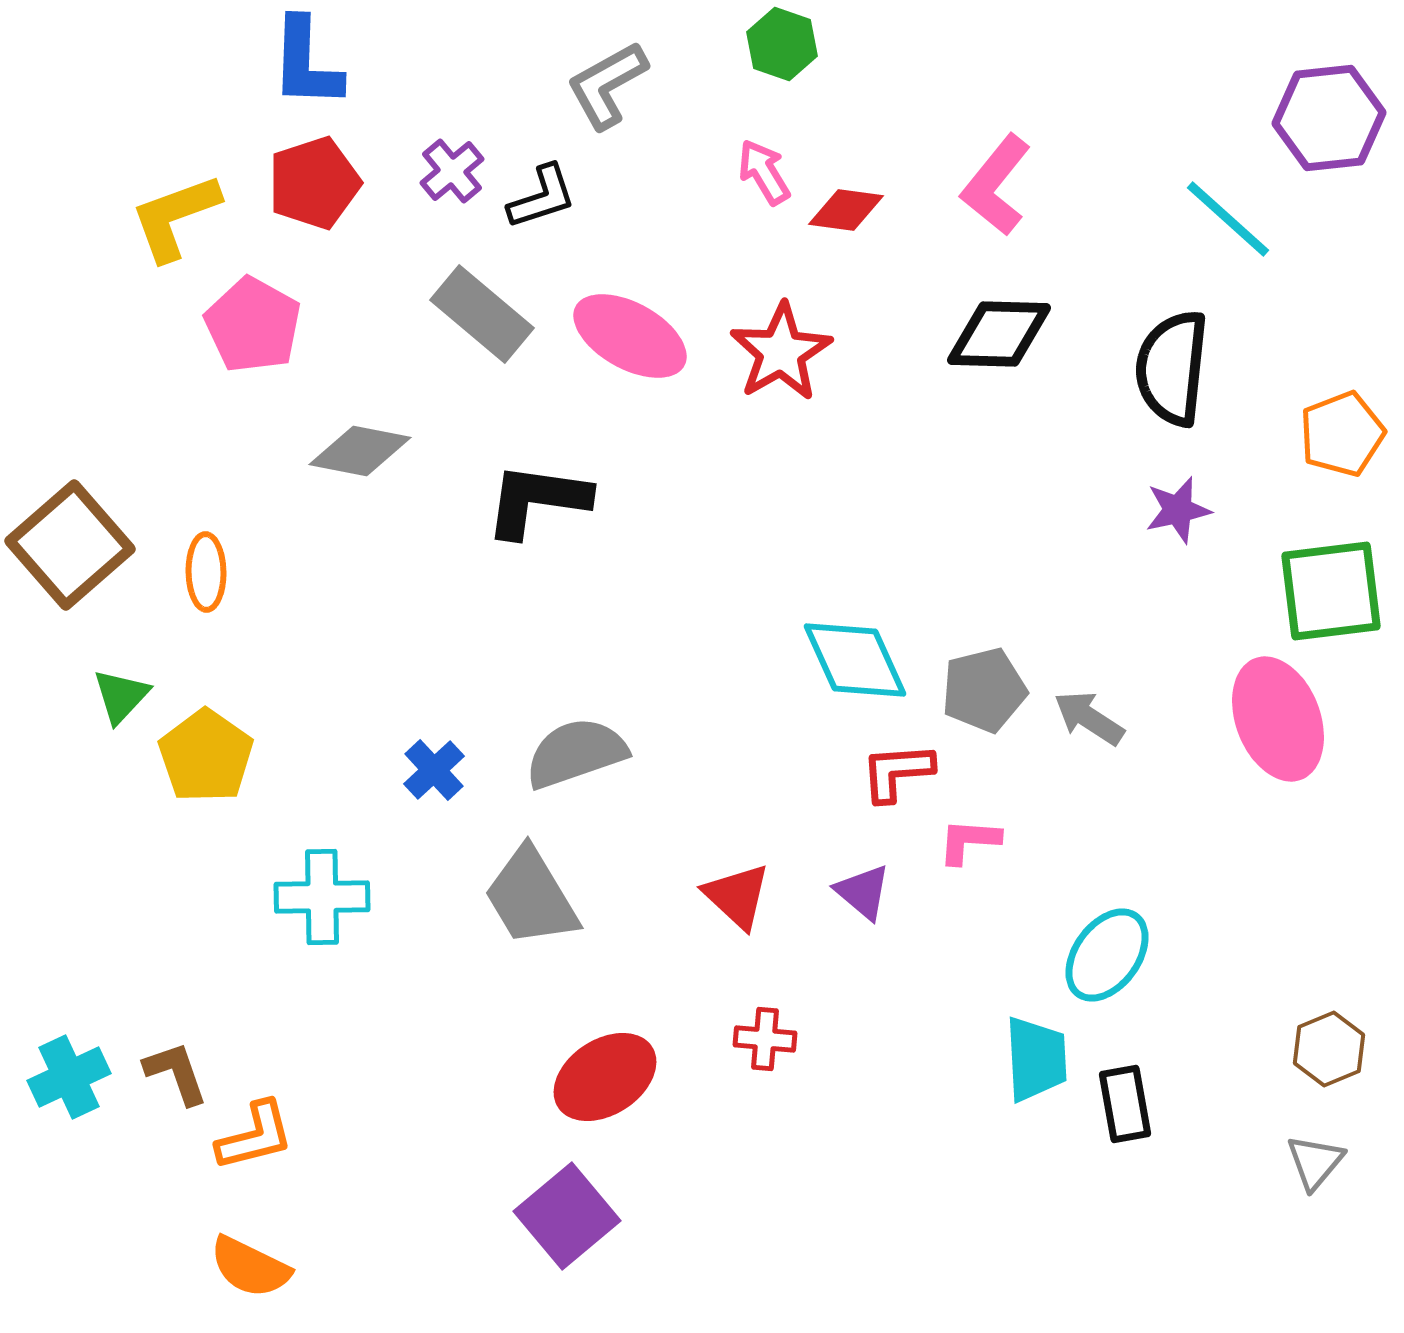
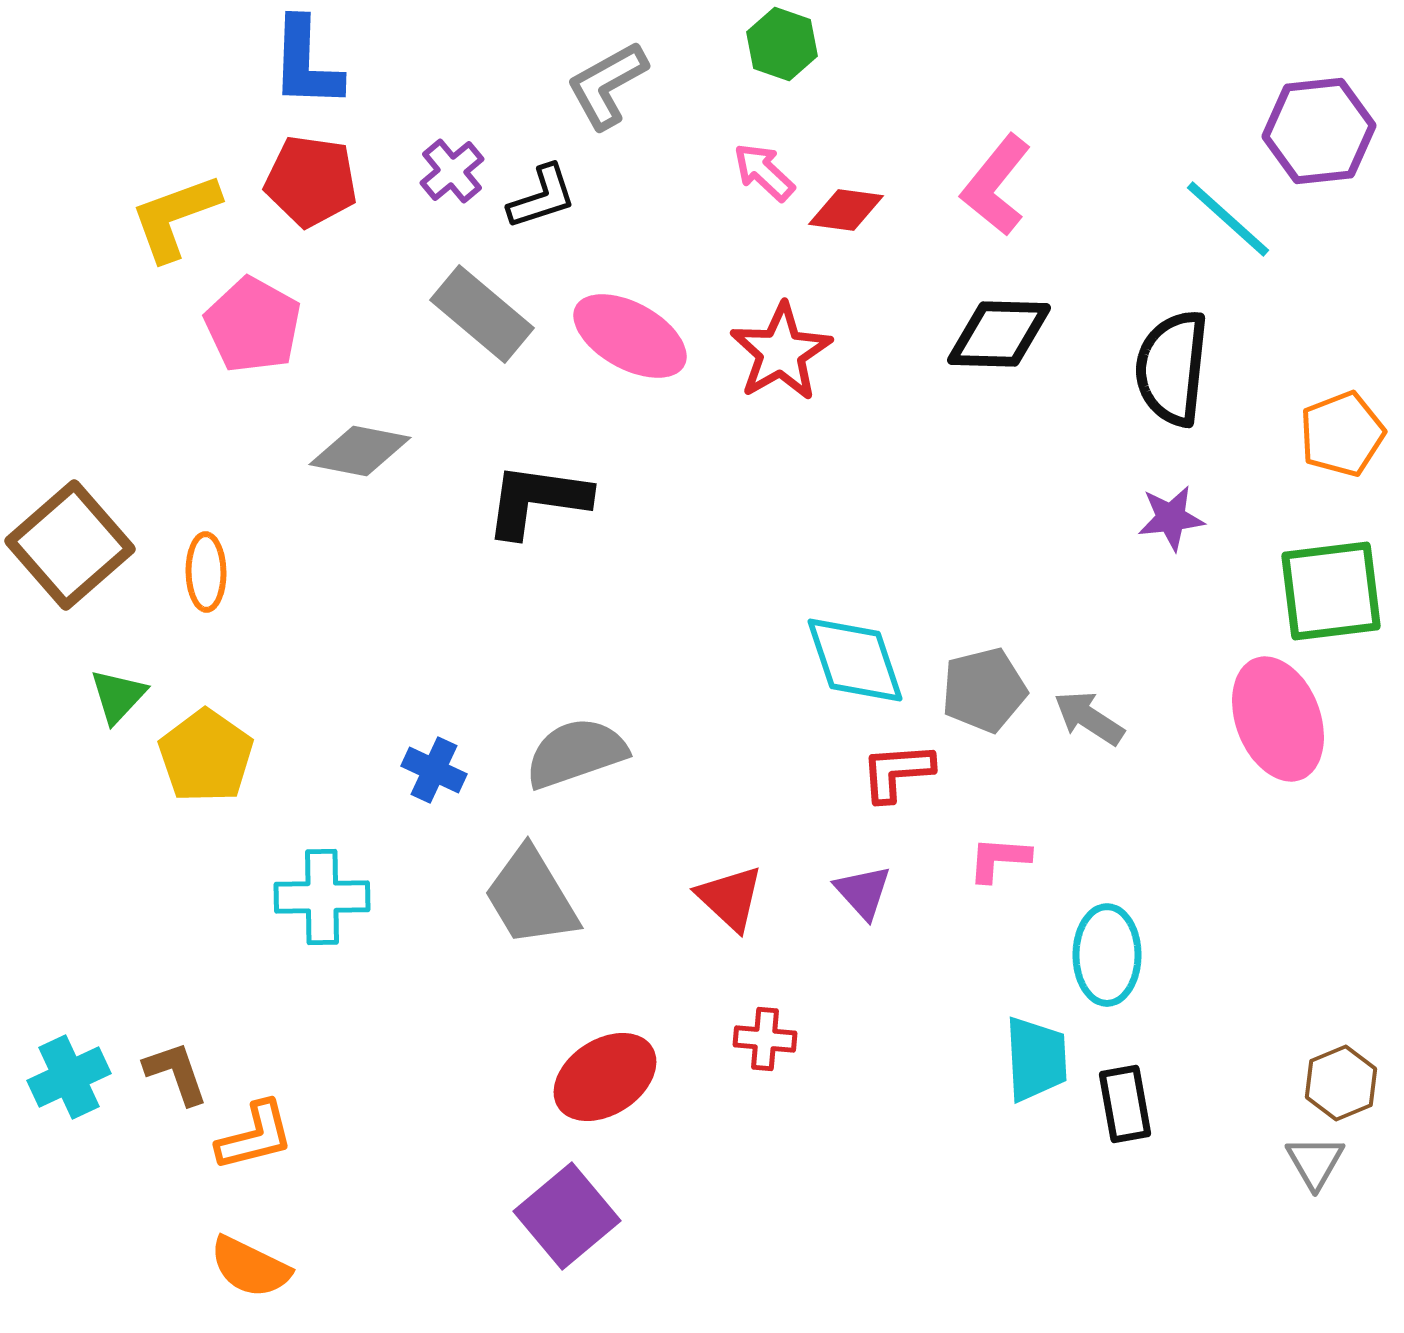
purple hexagon at (1329, 118): moved 10 px left, 13 px down
pink arrow at (764, 172): rotated 16 degrees counterclockwise
red pentagon at (314, 183): moved 3 px left, 2 px up; rotated 26 degrees clockwise
purple star at (1178, 510): moved 7 px left, 8 px down; rotated 6 degrees clockwise
cyan diamond at (855, 660): rotated 6 degrees clockwise
green triangle at (121, 696): moved 3 px left
blue cross at (434, 770): rotated 22 degrees counterclockwise
pink L-shape at (969, 841): moved 30 px right, 18 px down
purple triangle at (863, 892): rotated 8 degrees clockwise
red triangle at (737, 896): moved 7 px left, 2 px down
cyan ellipse at (1107, 955): rotated 36 degrees counterclockwise
brown hexagon at (1329, 1049): moved 12 px right, 34 px down
gray triangle at (1315, 1162): rotated 10 degrees counterclockwise
